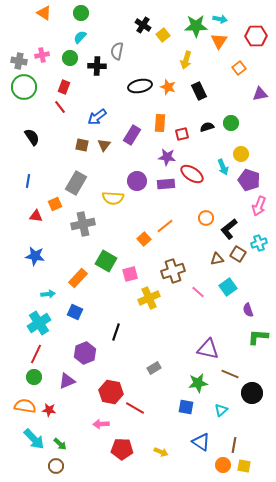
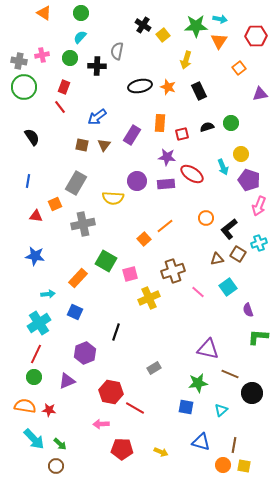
blue triangle at (201, 442): rotated 18 degrees counterclockwise
